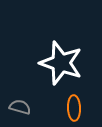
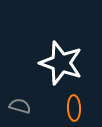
gray semicircle: moved 1 px up
